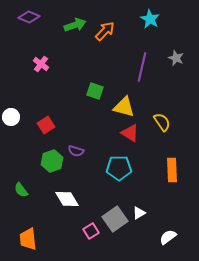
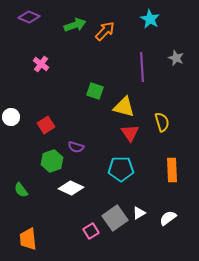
purple line: rotated 16 degrees counterclockwise
yellow semicircle: rotated 18 degrees clockwise
red triangle: rotated 24 degrees clockwise
purple semicircle: moved 4 px up
cyan pentagon: moved 2 px right, 1 px down
white diamond: moved 4 px right, 11 px up; rotated 35 degrees counterclockwise
gray square: moved 1 px up
white semicircle: moved 19 px up
